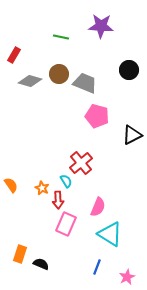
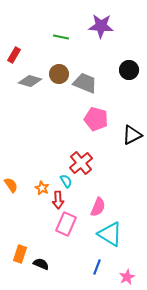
pink pentagon: moved 1 px left, 3 px down
